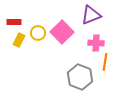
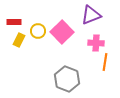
yellow circle: moved 2 px up
gray hexagon: moved 13 px left, 2 px down
